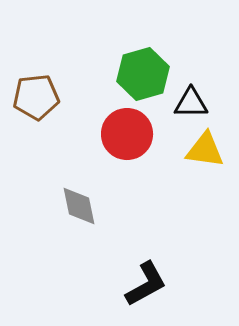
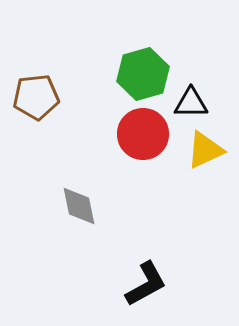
red circle: moved 16 px right
yellow triangle: rotated 33 degrees counterclockwise
